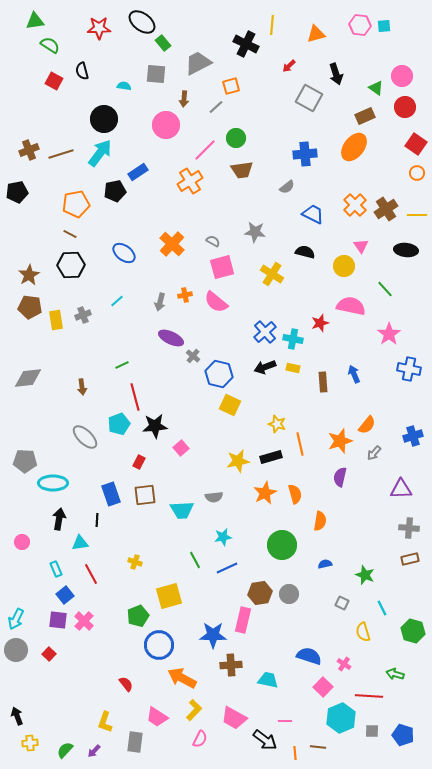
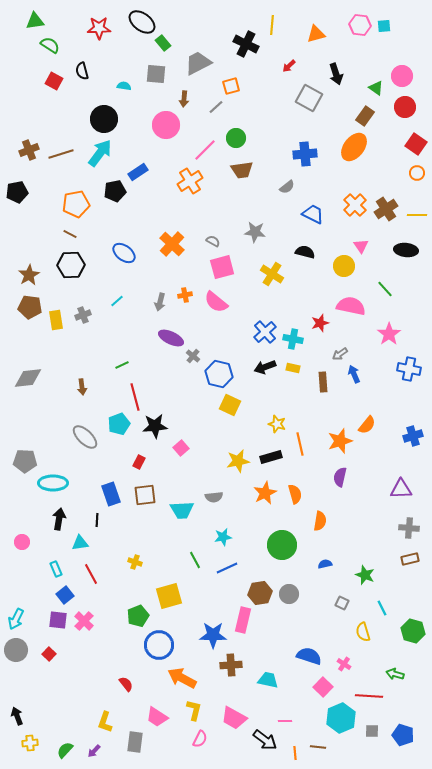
brown rectangle at (365, 116): rotated 30 degrees counterclockwise
gray arrow at (374, 453): moved 34 px left, 99 px up; rotated 14 degrees clockwise
yellow L-shape at (194, 710): rotated 30 degrees counterclockwise
